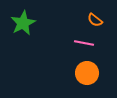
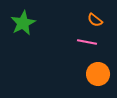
pink line: moved 3 px right, 1 px up
orange circle: moved 11 px right, 1 px down
